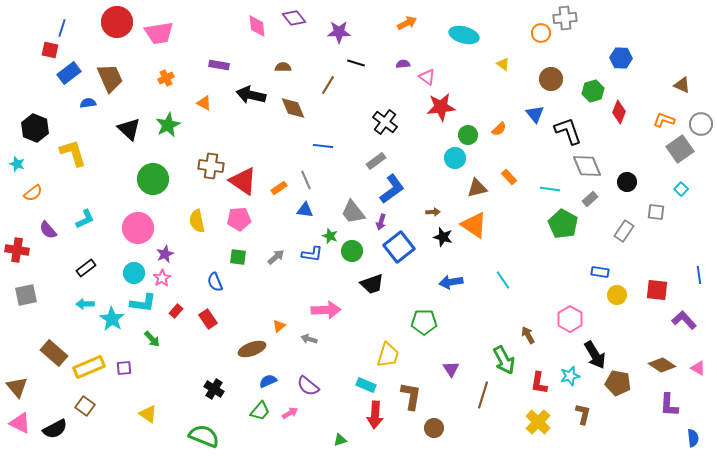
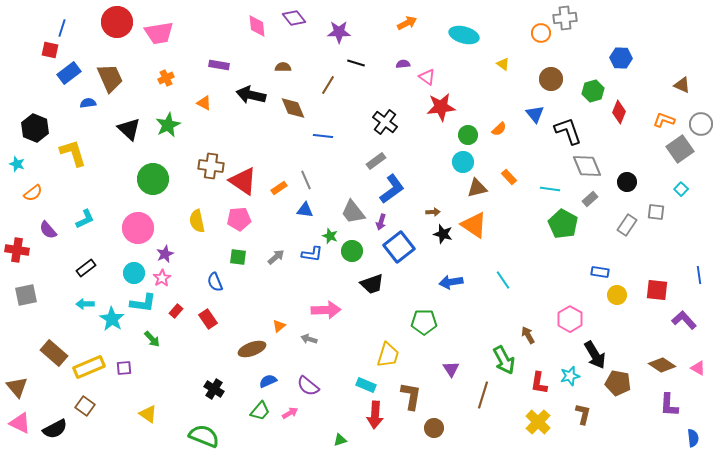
blue line at (323, 146): moved 10 px up
cyan circle at (455, 158): moved 8 px right, 4 px down
gray rectangle at (624, 231): moved 3 px right, 6 px up
black star at (443, 237): moved 3 px up
